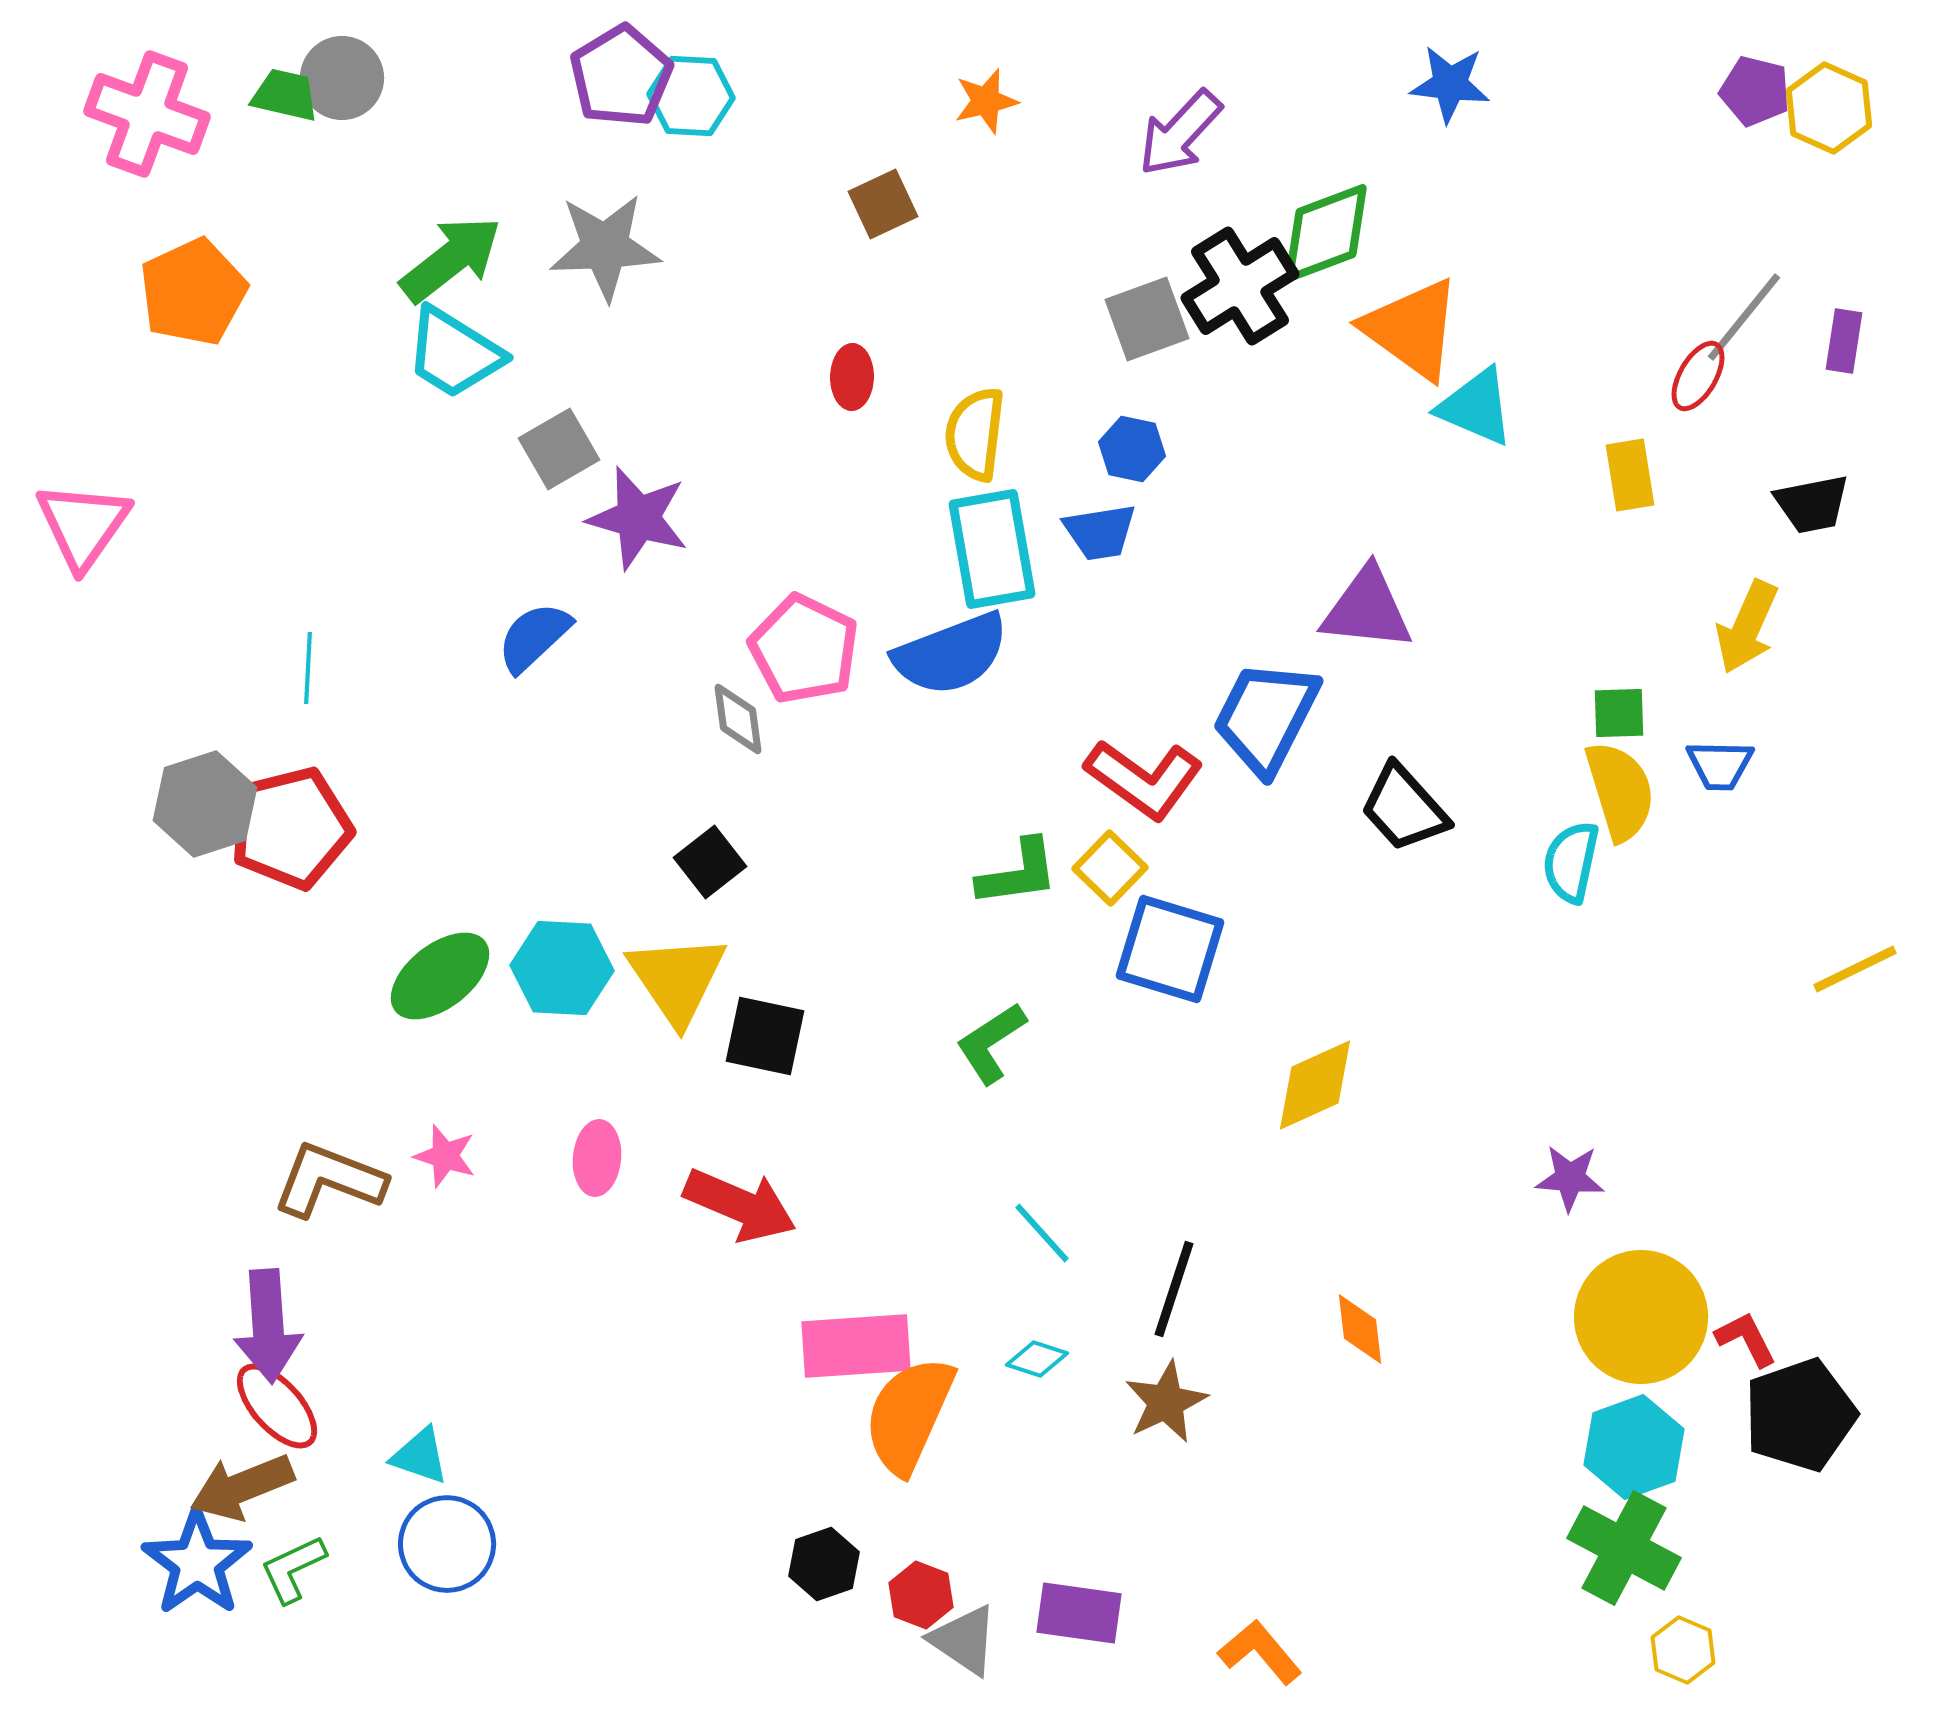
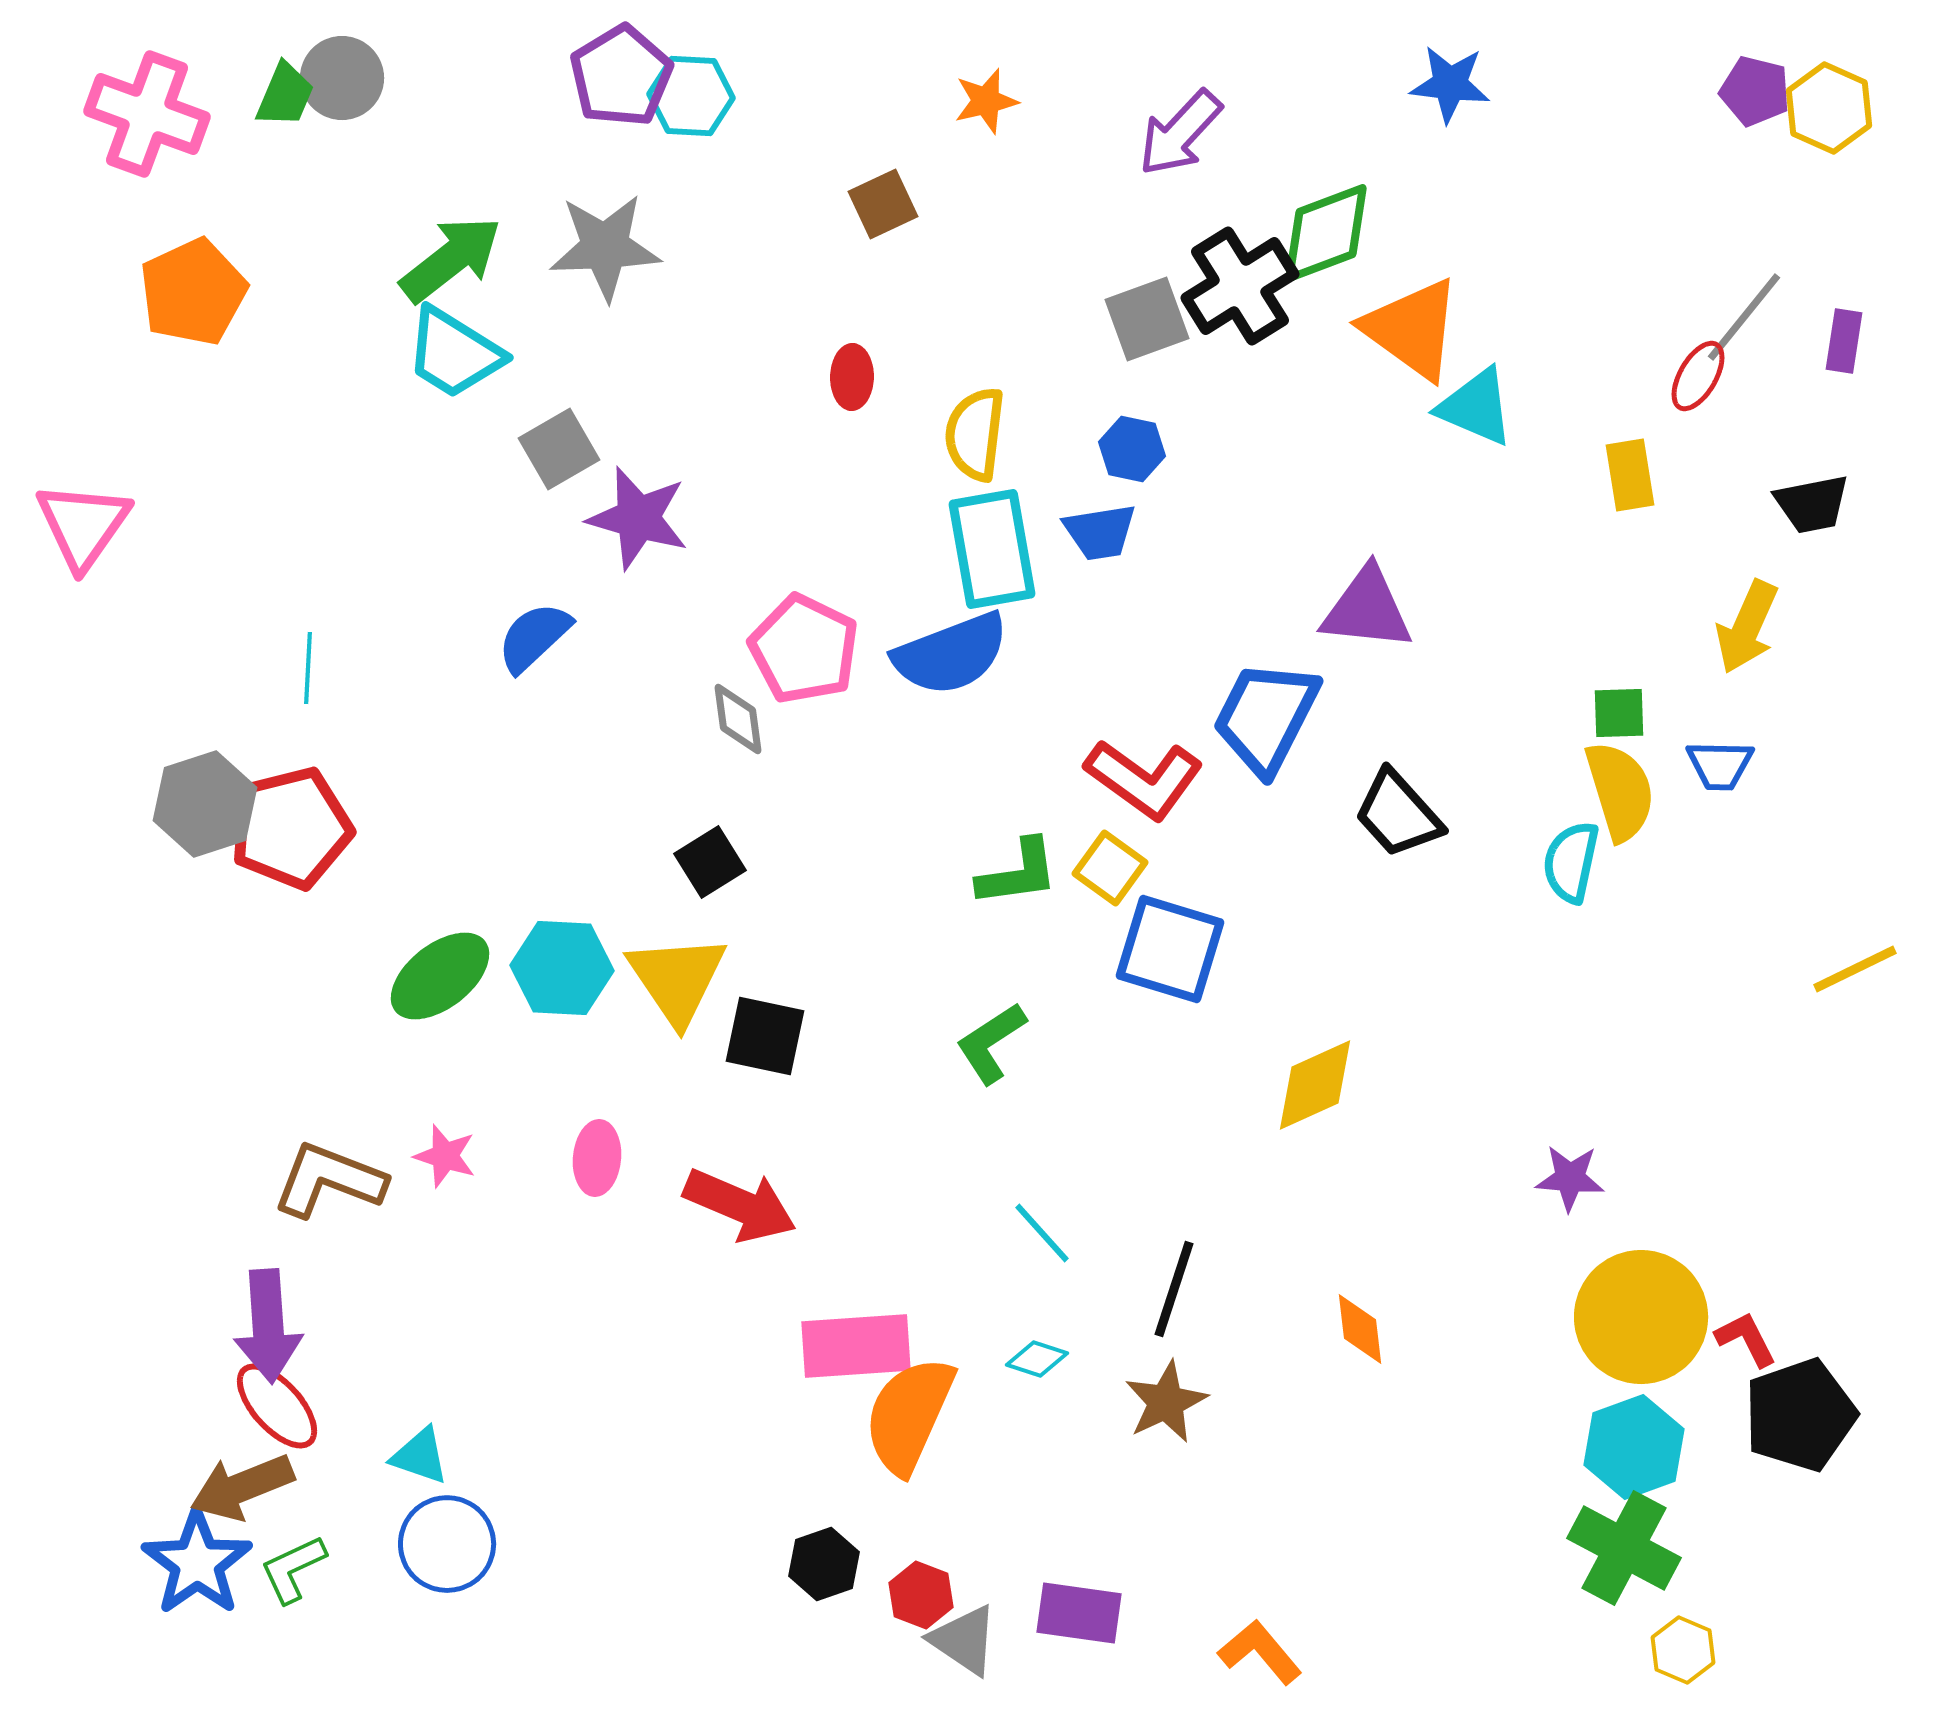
green trapezoid at (285, 95): rotated 100 degrees clockwise
black trapezoid at (1404, 808): moved 6 px left, 6 px down
black square at (710, 862): rotated 6 degrees clockwise
yellow square at (1110, 868): rotated 8 degrees counterclockwise
